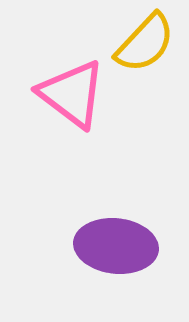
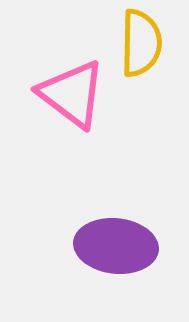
yellow semicircle: moved 4 px left; rotated 42 degrees counterclockwise
